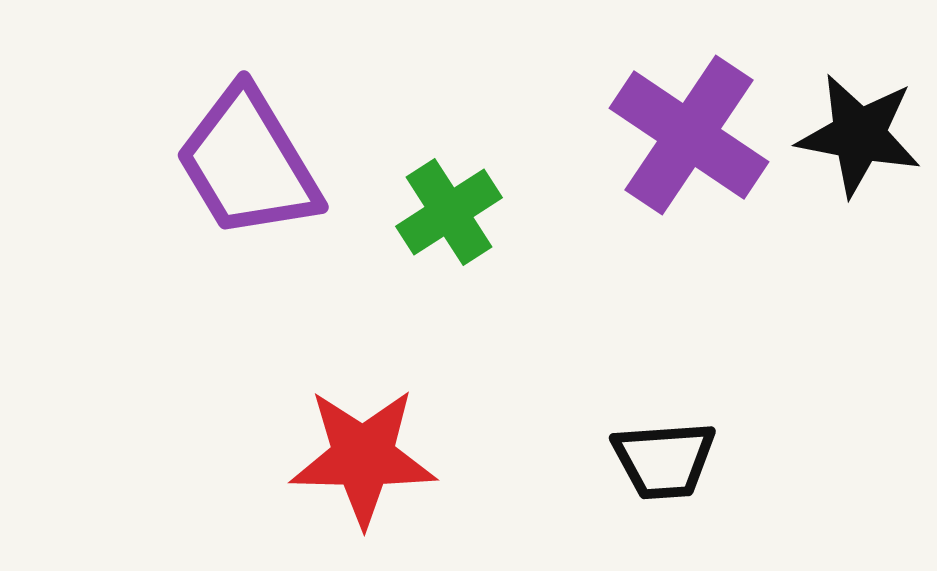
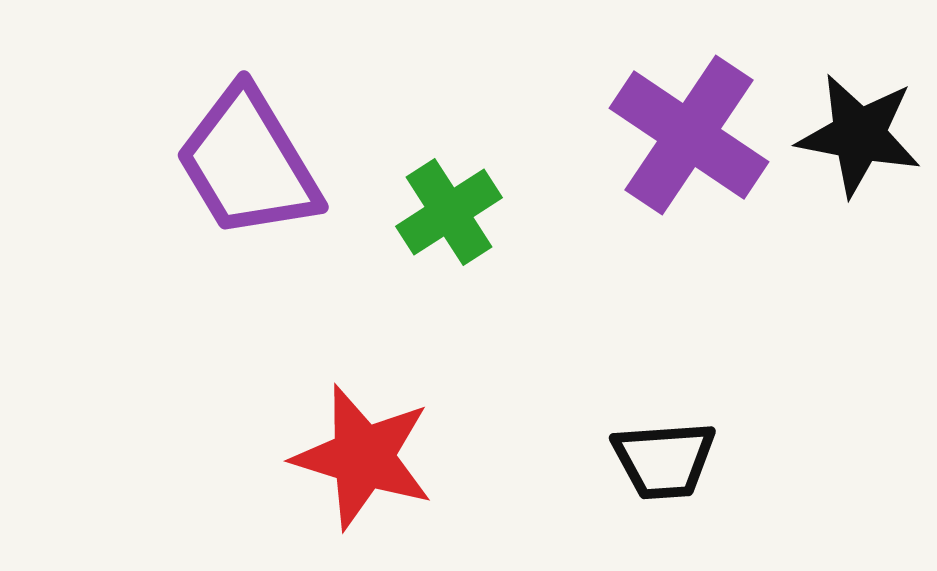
red star: rotated 16 degrees clockwise
